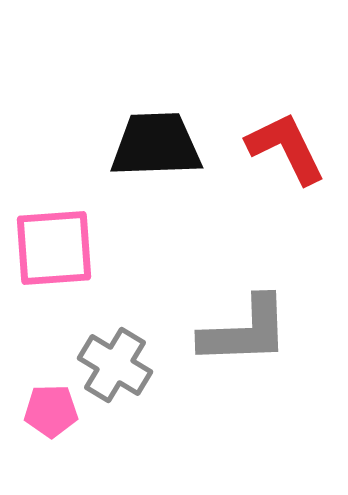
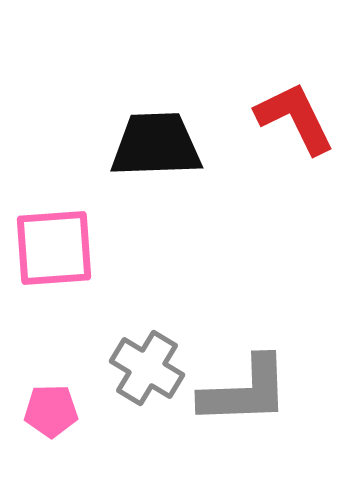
red L-shape: moved 9 px right, 30 px up
gray L-shape: moved 60 px down
gray cross: moved 32 px right, 3 px down
